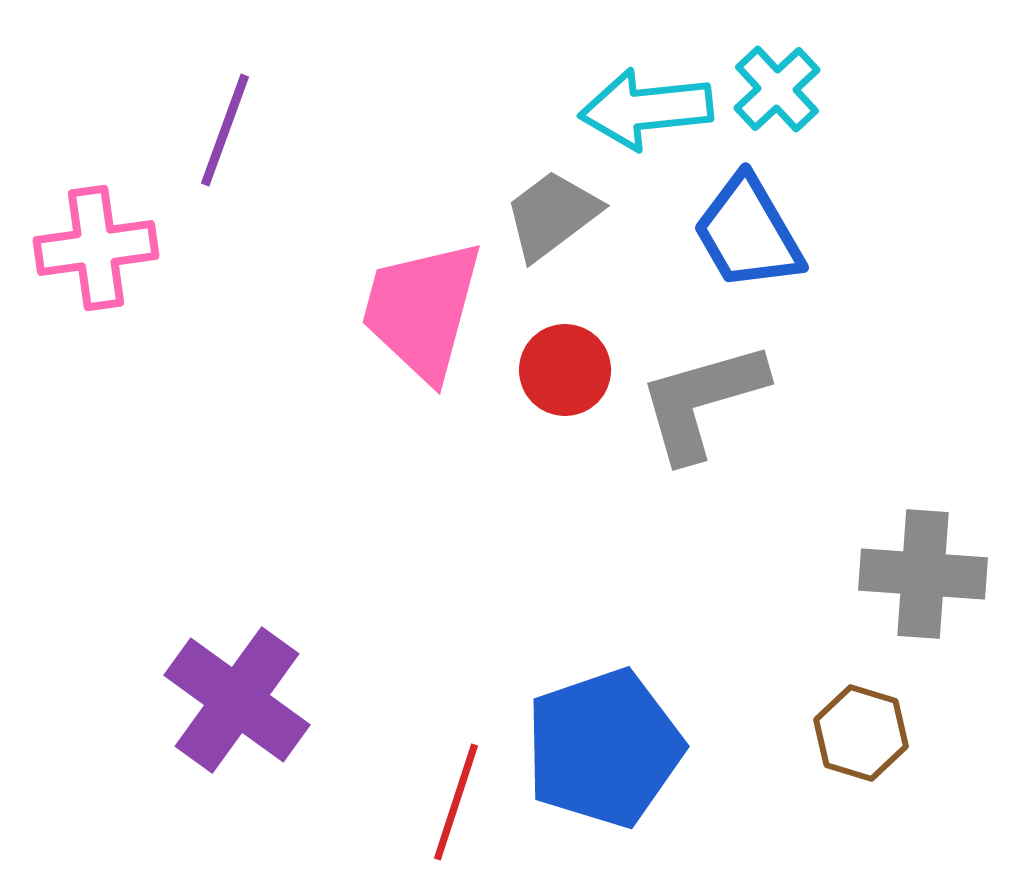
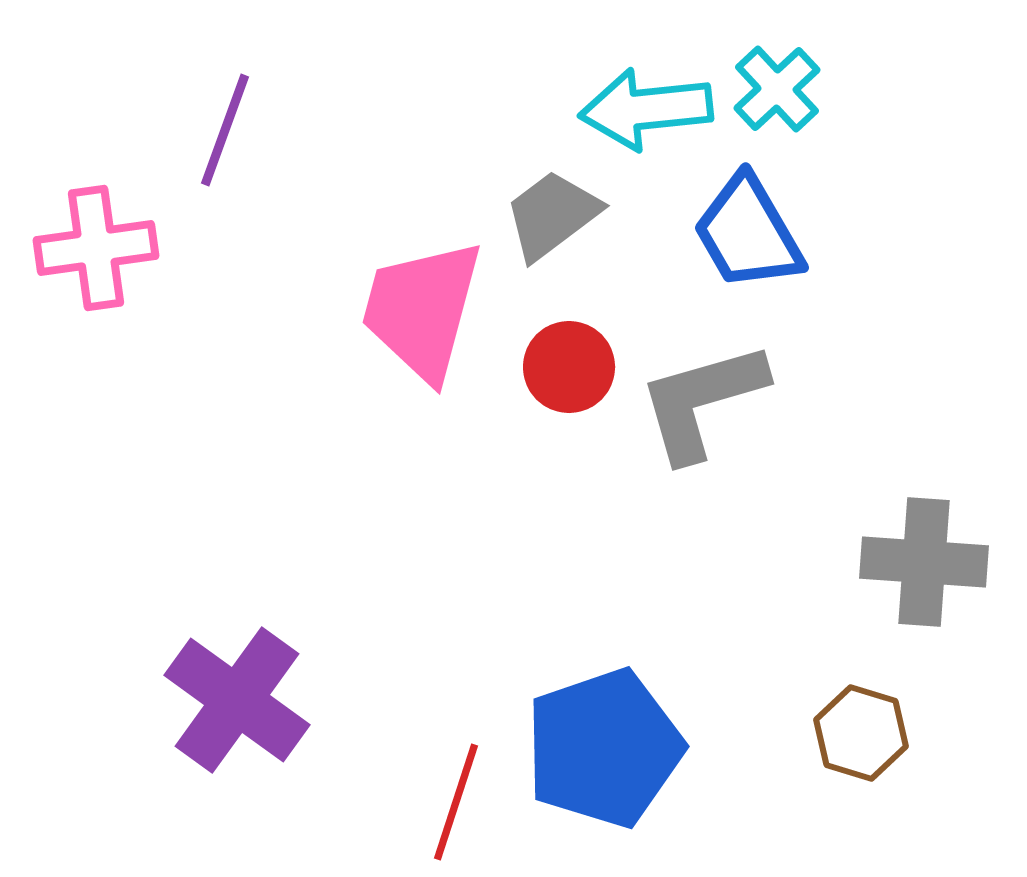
red circle: moved 4 px right, 3 px up
gray cross: moved 1 px right, 12 px up
